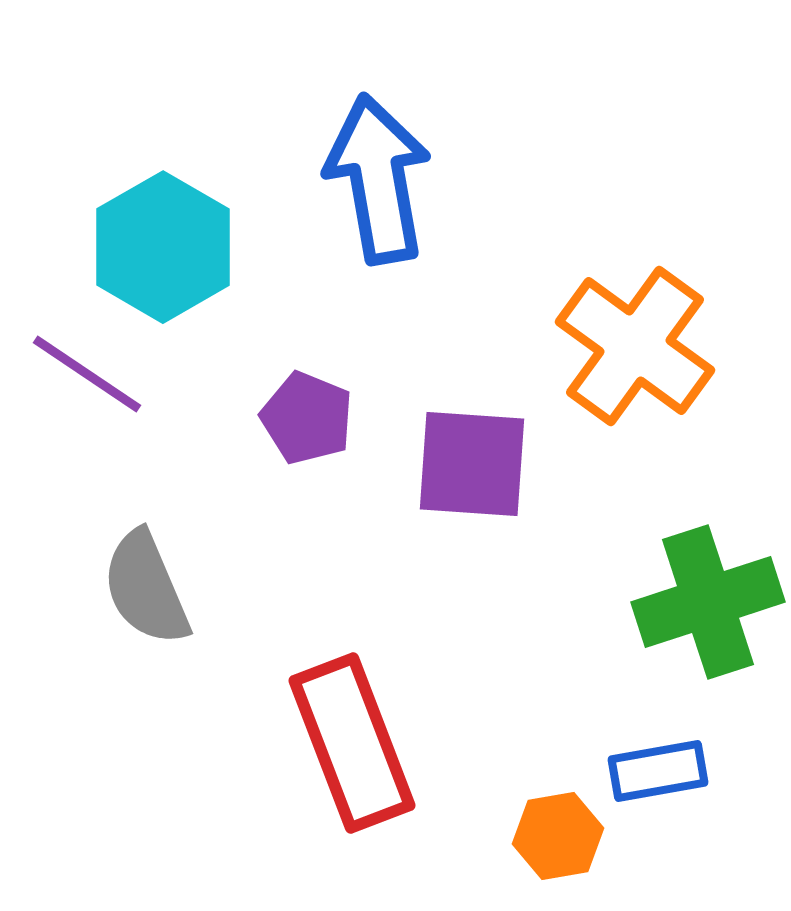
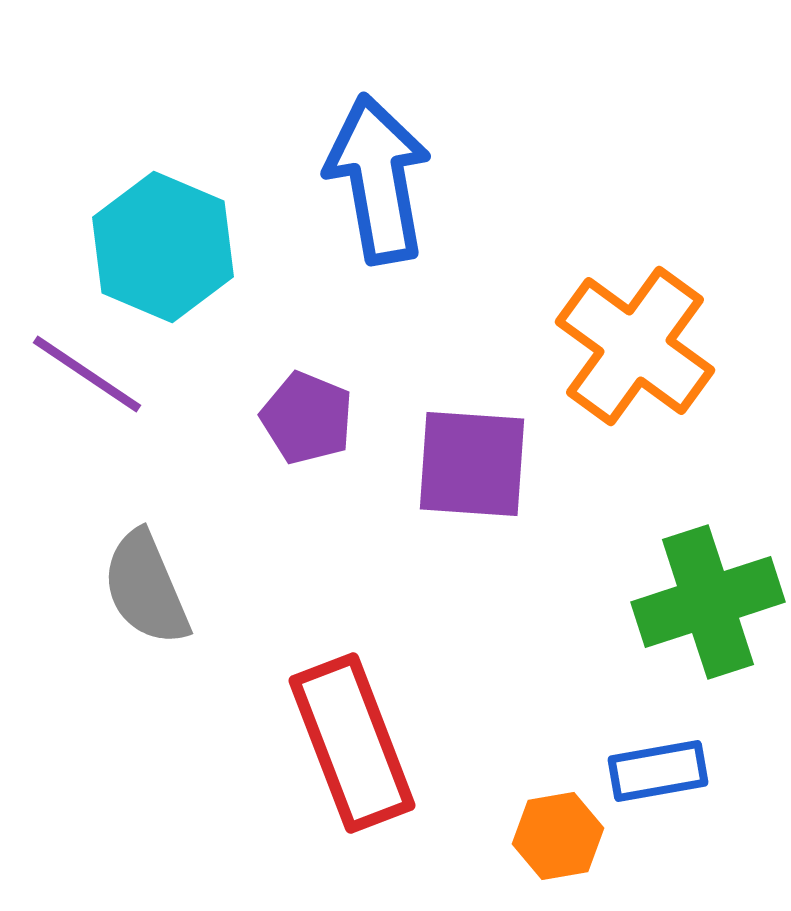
cyan hexagon: rotated 7 degrees counterclockwise
